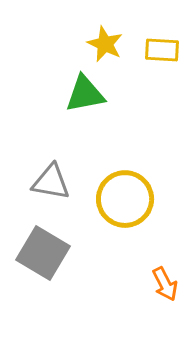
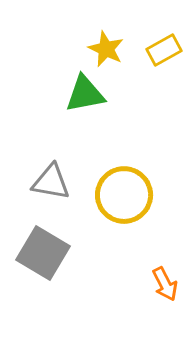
yellow star: moved 1 px right, 5 px down
yellow rectangle: moved 2 px right; rotated 32 degrees counterclockwise
yellow circle: moved 1 px left, 4 px up
